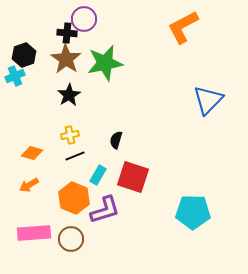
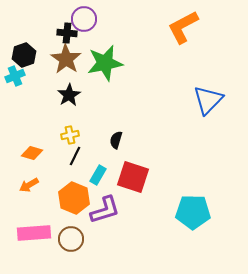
black line: rotated 42 degrees counterclockwise
